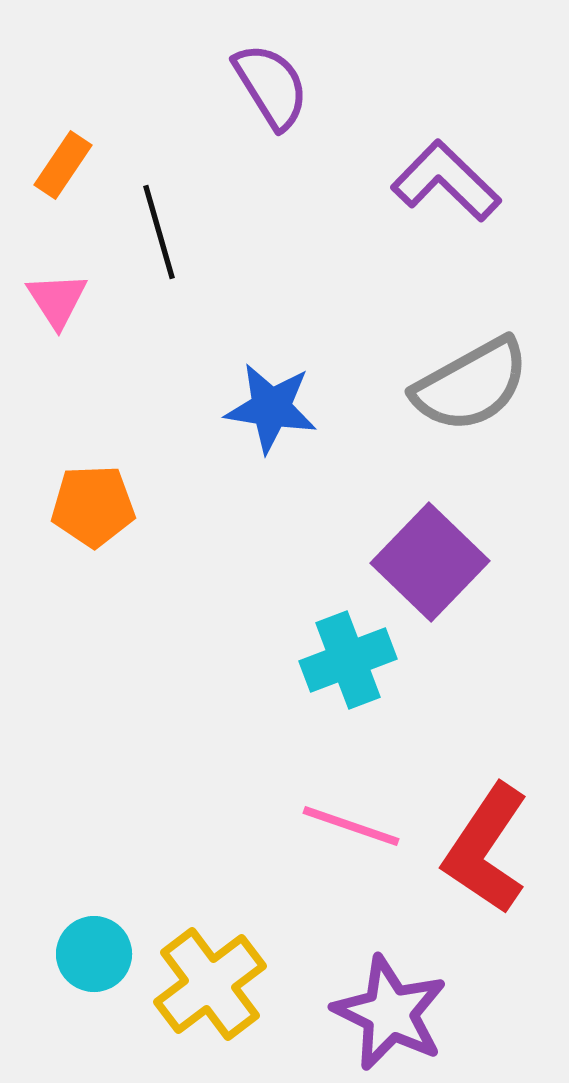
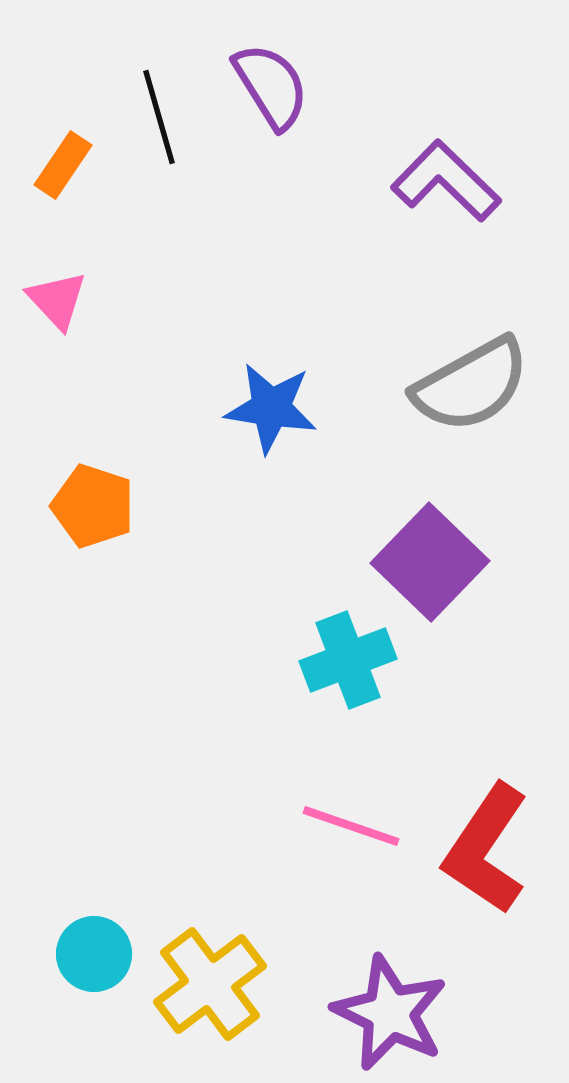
black line: moved 115 px up
pink triangle: rotated 10 degrees counterclockwise
orange pentagon: rotated 20 degrees clockwise
